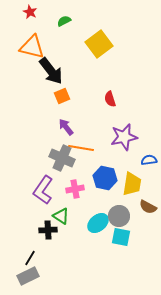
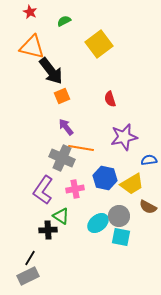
yellow trapezoid: rotated 50 degrees clockwise
